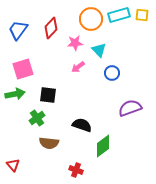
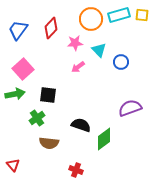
pink square: rotated 25 degrees counterclockwise
blue circle: moved 9 px right, 11 px up
black semicircle: moved 1 px left
green diamond: moved 1 px right, 7 px up
